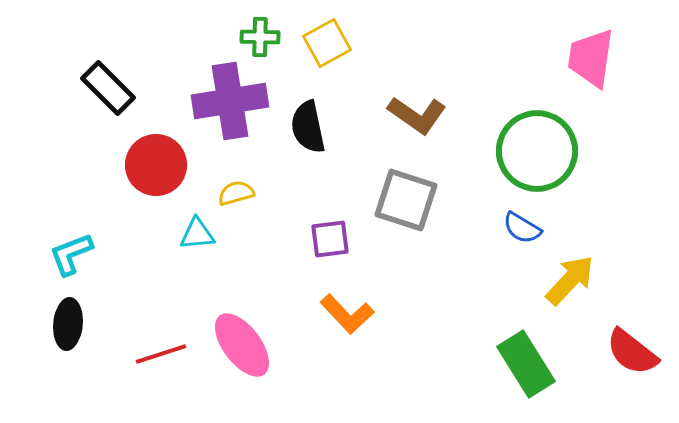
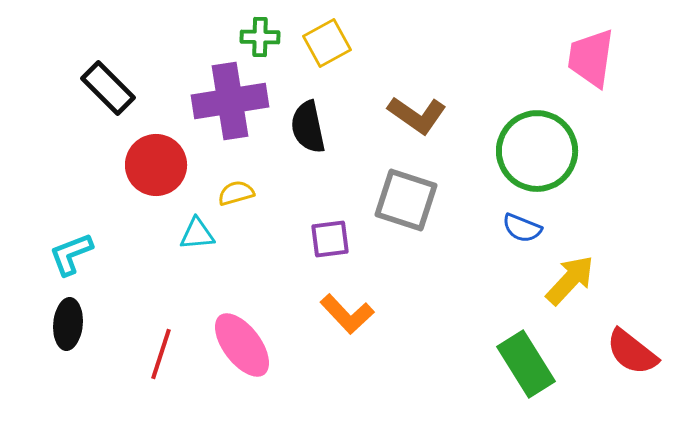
blue semicircle: rotated 9 degrees counterclockwise
red line: rotated 54 degrees counterclockwise
